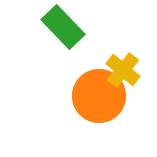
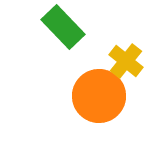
yellow cross: moved 3 px right, 9 px up
